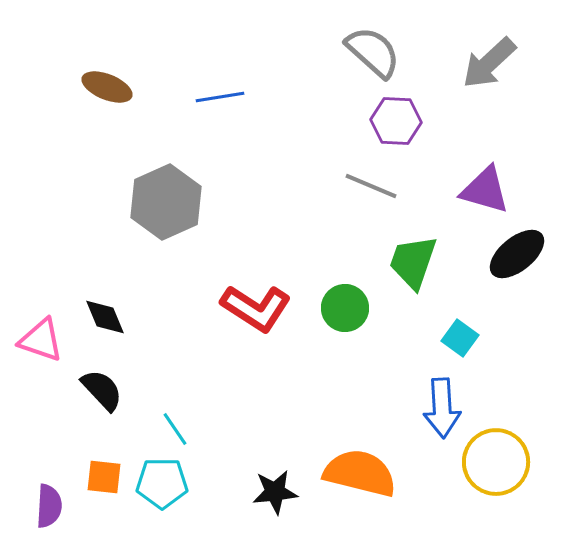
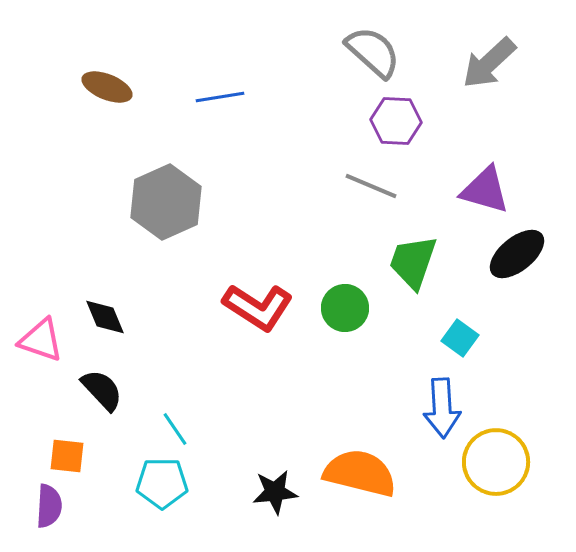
red L-shape: moved 2 px right, 1 px up
orange square: moved 37 px left, 21 px up
